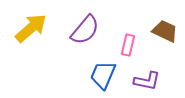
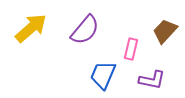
brown trapezoid: rotated 72 degrees counterclockwise
pink rectangle: moved 3 px right, 4 px down
purple L-shape: moved 5 px right, 1 px up
